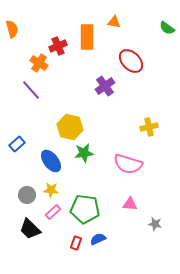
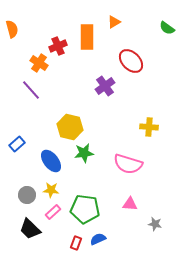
orange triangle: rotated 40 degrees counterclockwise
yellow cross: rotated 18 degrees clockwise
